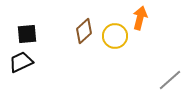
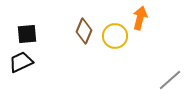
brown diamond: rotated 25 degrees counterclockwise
